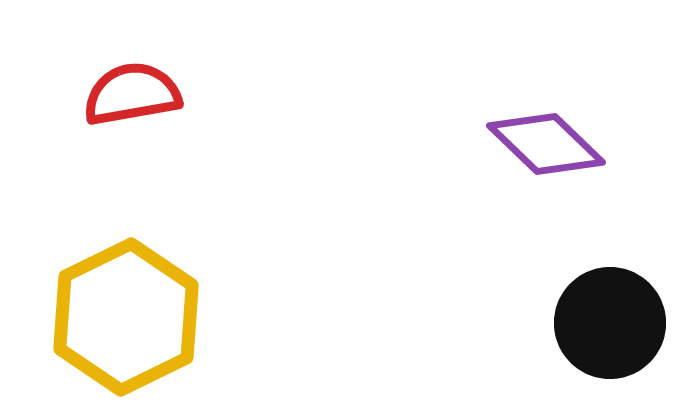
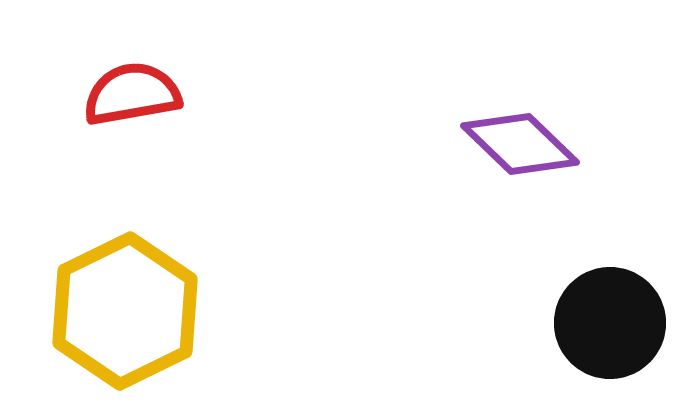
purple diamond: moved 26 px left
yellow hexagon: moved 1 px left, 6 px up
